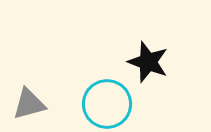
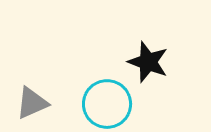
gray triangle: moved 3 px right, 1 px up; rotated 9 degrees counterclockwise
